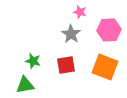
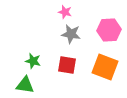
pink star: moved 15 px left
gray star: rotated 24 degrees counterclockwise
red square: moved 1 px right; rotated 18 degrees clockwise
green triangle: rotated 18 degrees clockwise
